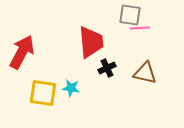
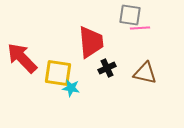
red arrow: moved 6 px down; rotated 72 degrees counterclockwise
yellow square: moved 15 px right, 20 px up
